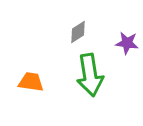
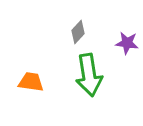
gray diamond: rotated 15 degrees counterclockwise
green arrow: moved 1 px left
